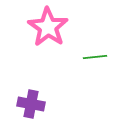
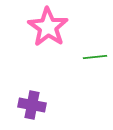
purple cross: moved 1 px right, 1 px down
